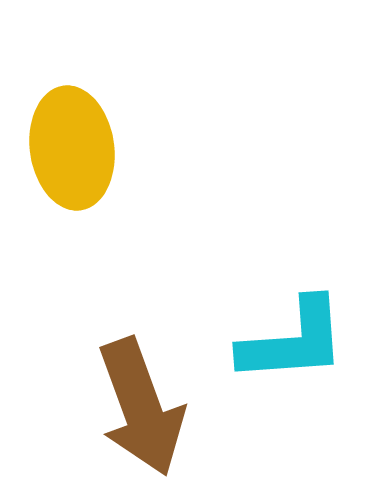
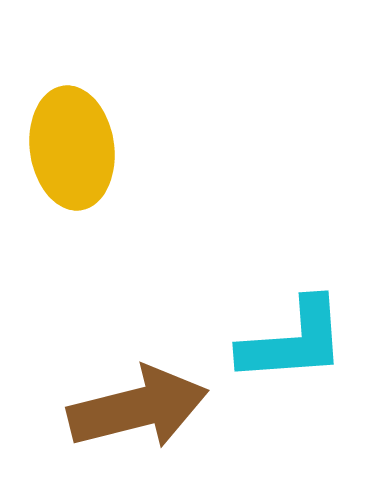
brown arrow: moved 3 px left, 1 px down; rotated 84 degrees counterclockwise
